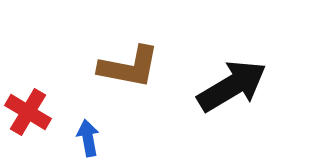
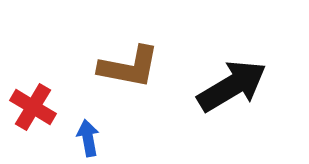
red cross: moved 5 px right, 5 px up
